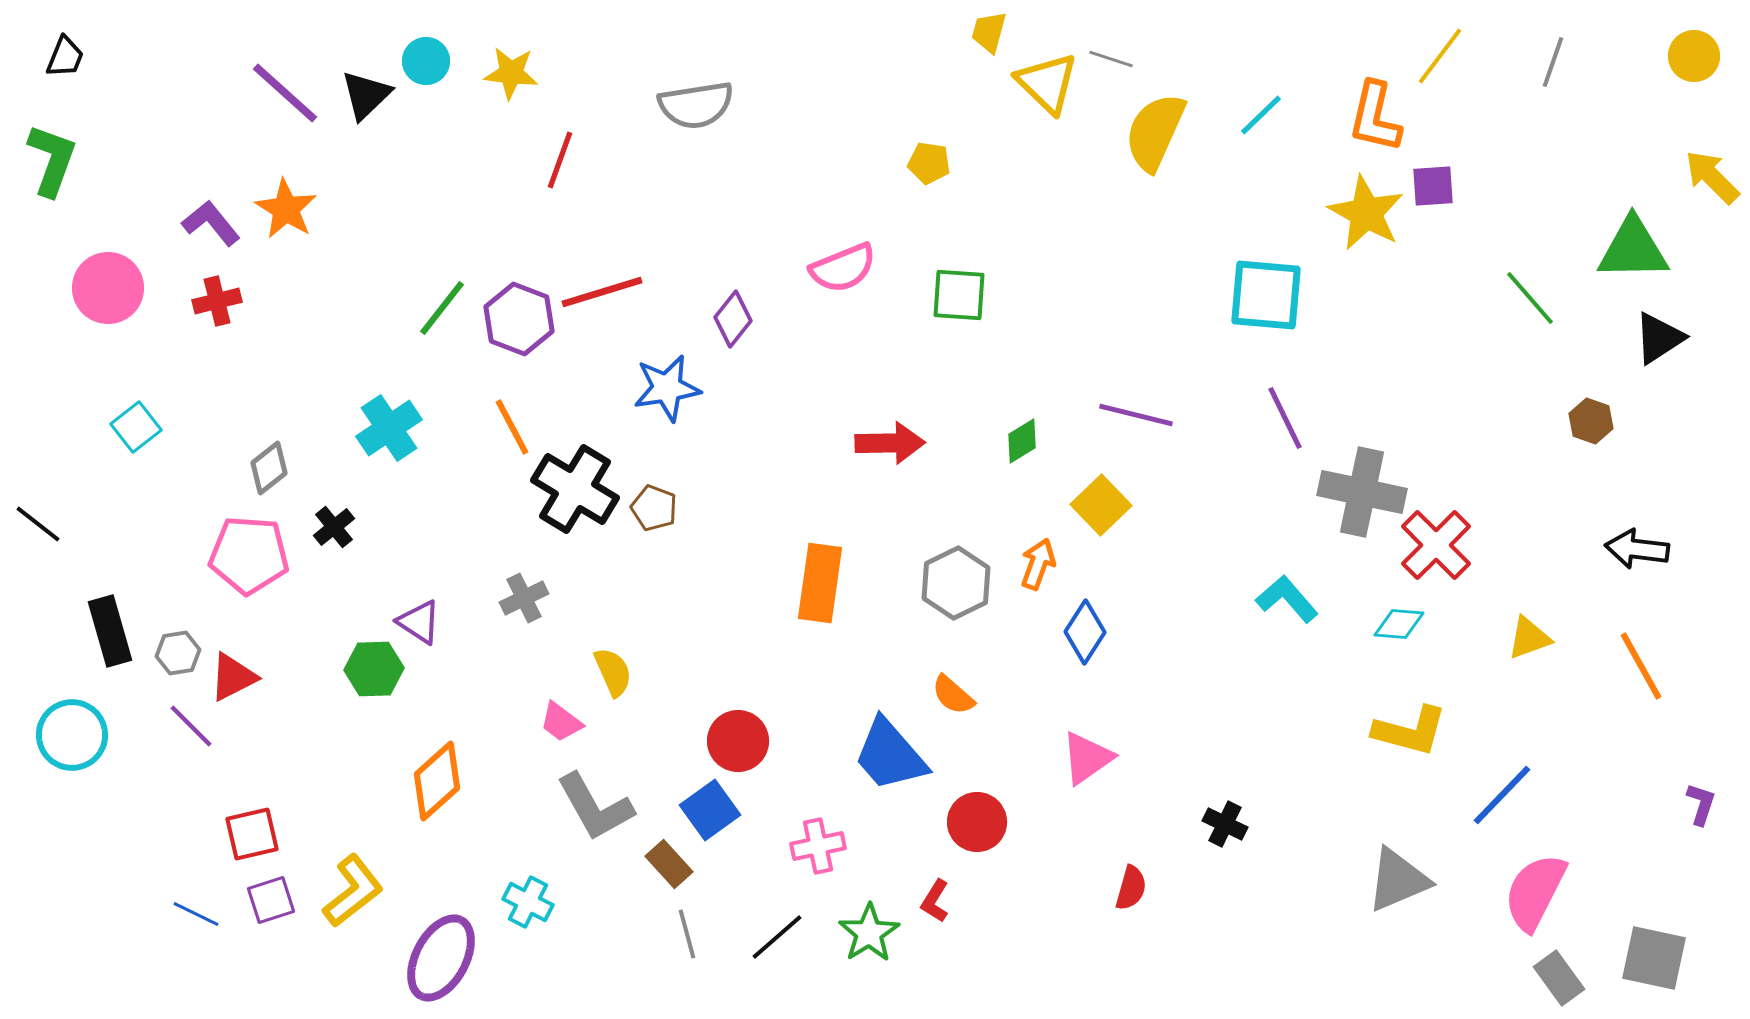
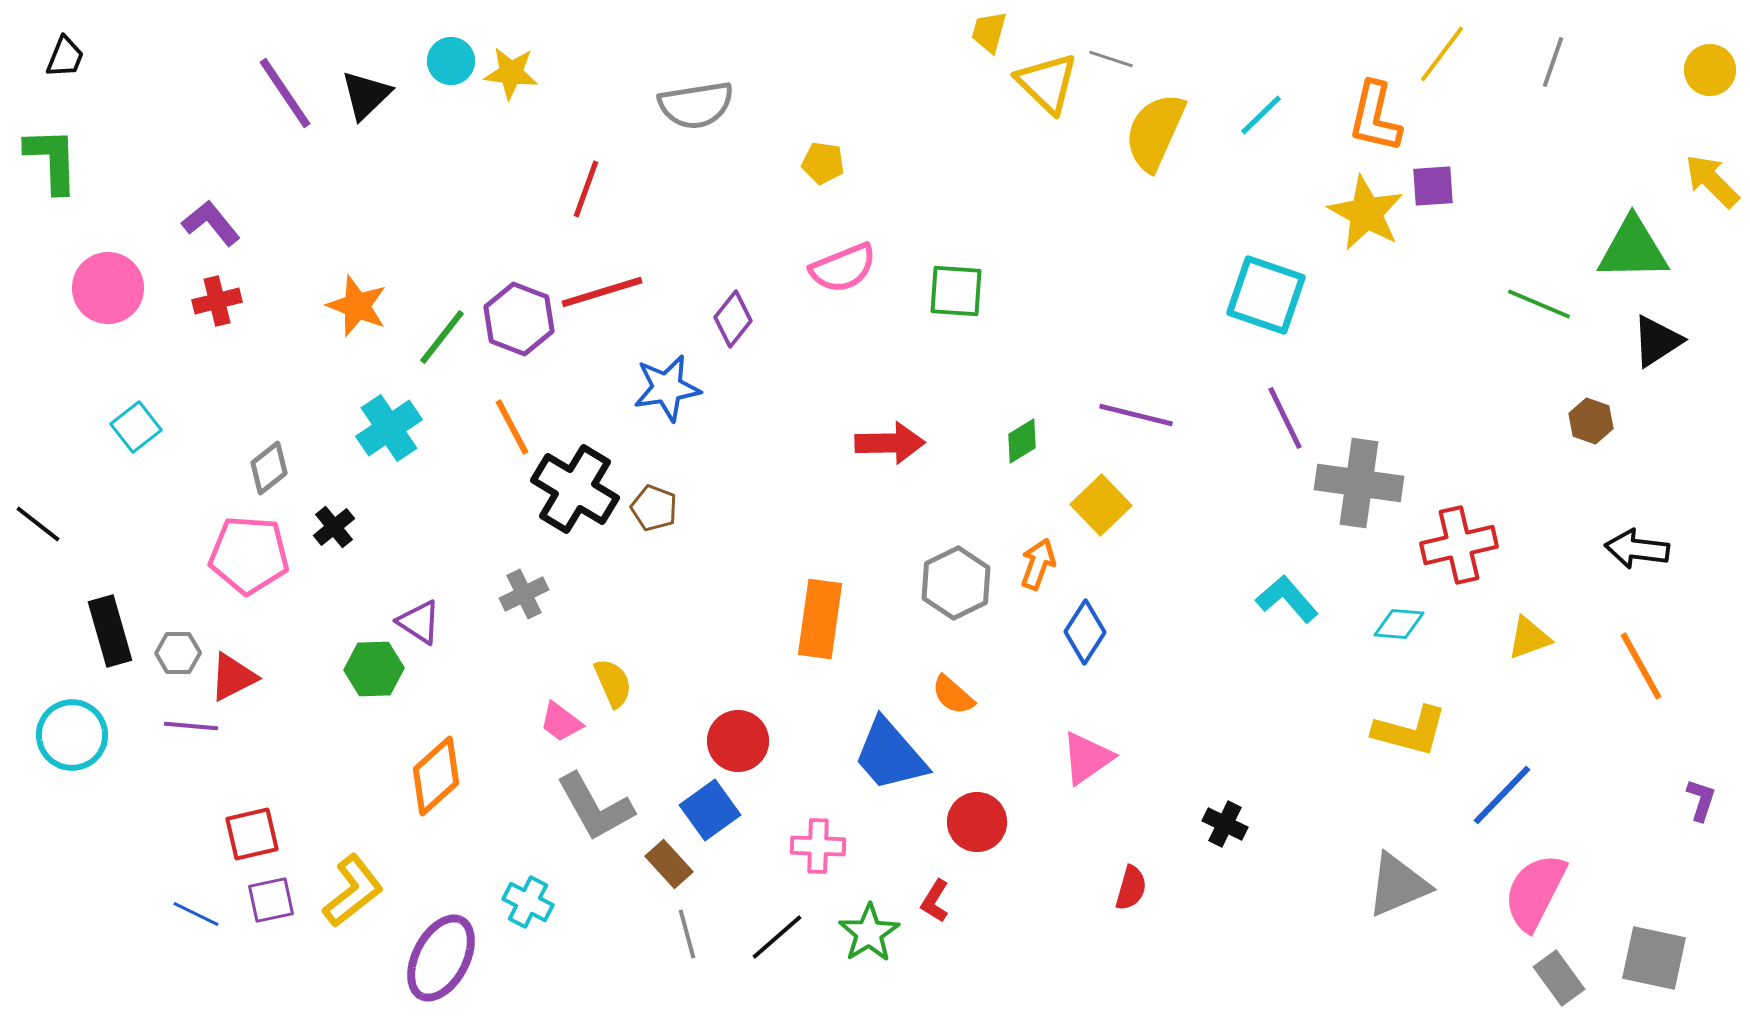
yellow line at (1440, 56): moved 2 px right, 2 px up
yellow circle at (1694, 56): moved 16 px right, 14 px down
cyan circle at (426, 61): moved 25 px right
purple line at (285, 93): rotated 14 degrees clockwise
green L-shape at (52, 160): rotated 22 degrees counterclockwise
red line at (560, 160): moved 26 px right, 29 px down
yellow pentagon at (929, 163): moved 106 px left
yellow arrow at (1712, 177): moved 4 px down
orange star at (286, 209): moved 71 px right, 97 px down; rotated 10 degrees counterclockwise
green square at (959, 295): moved 3 px left, 4 px up
cyan square at (1266, 295): rotated 14 degrees clockwise
green line at (1530, 298): moved 9 px right, 6 px down; rotated 26 degrees counterclockwise
green line at (442, 308): moved 29 px down
black triangle at (1659, 338): moved 2 px left, 3 px down
gray cross at (1362, 492): moved 3 px left, 9 px up; rotated 4 degrees counterclockwise
red cross at (1436, 545): moved 23 px right; rotated 32 degrees clockwise
orange rectangle at (820, 583): moved 36 px down
gray cross at (524, 598): moved 4 px up
gray hexagon at (178, 653): rotated 9 degrees clockwise
yellow semicircle at (613, 672): moved 11 px down
purple line at (191, 726): rotated 40 degrees counterclockwise
orange diamond at (437, 781): moved 1 px left, 5 px up
purple L-shape at (1701, 804): moved 4 px up
pink cross at (818, 846): rotated 14 degrees clockwise
gray triangle at (1398, 880): moved 5 px down
purple square at (271, 900): rotated 6 degrees clockwise
